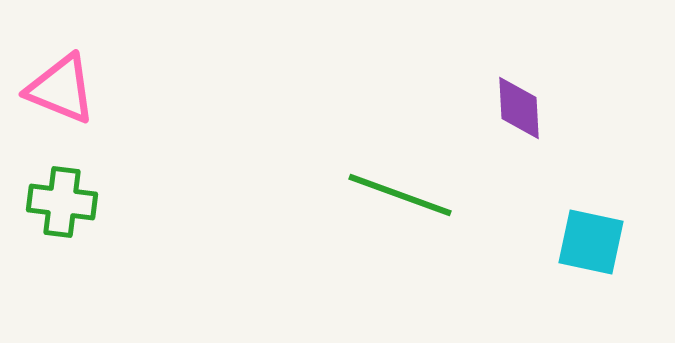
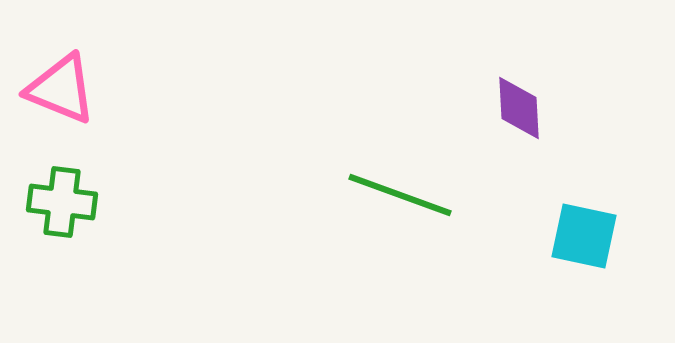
cyan square: moved 7 px left, 6 px up
